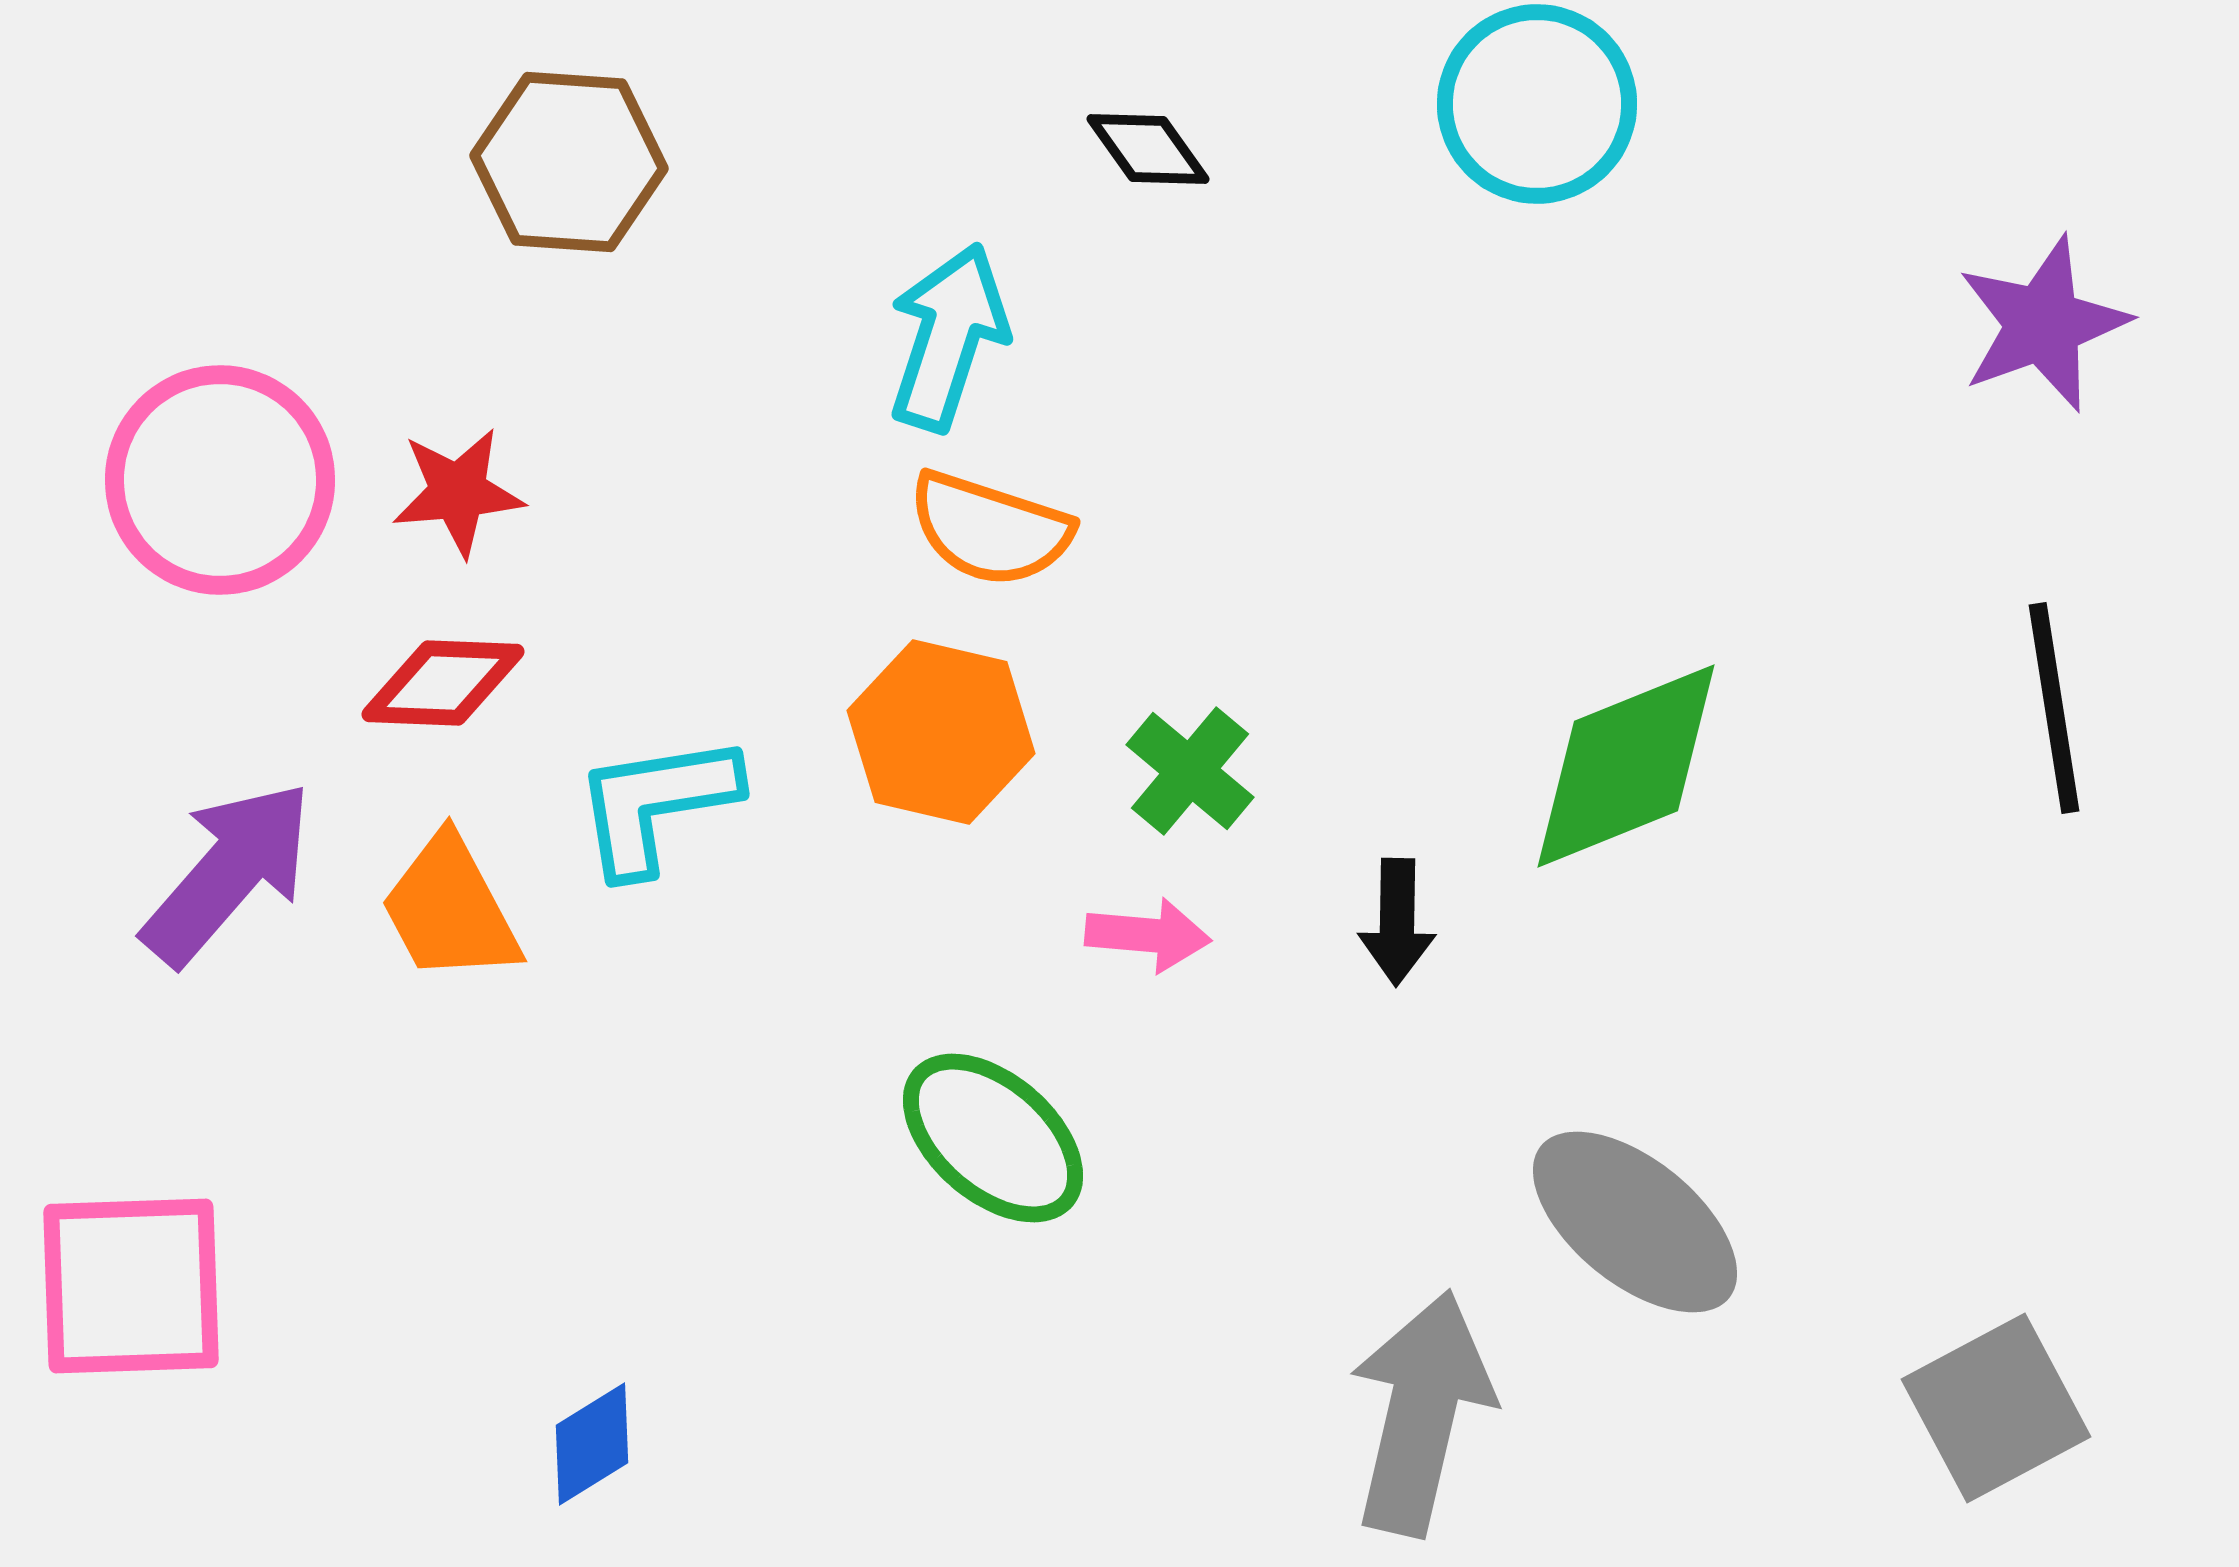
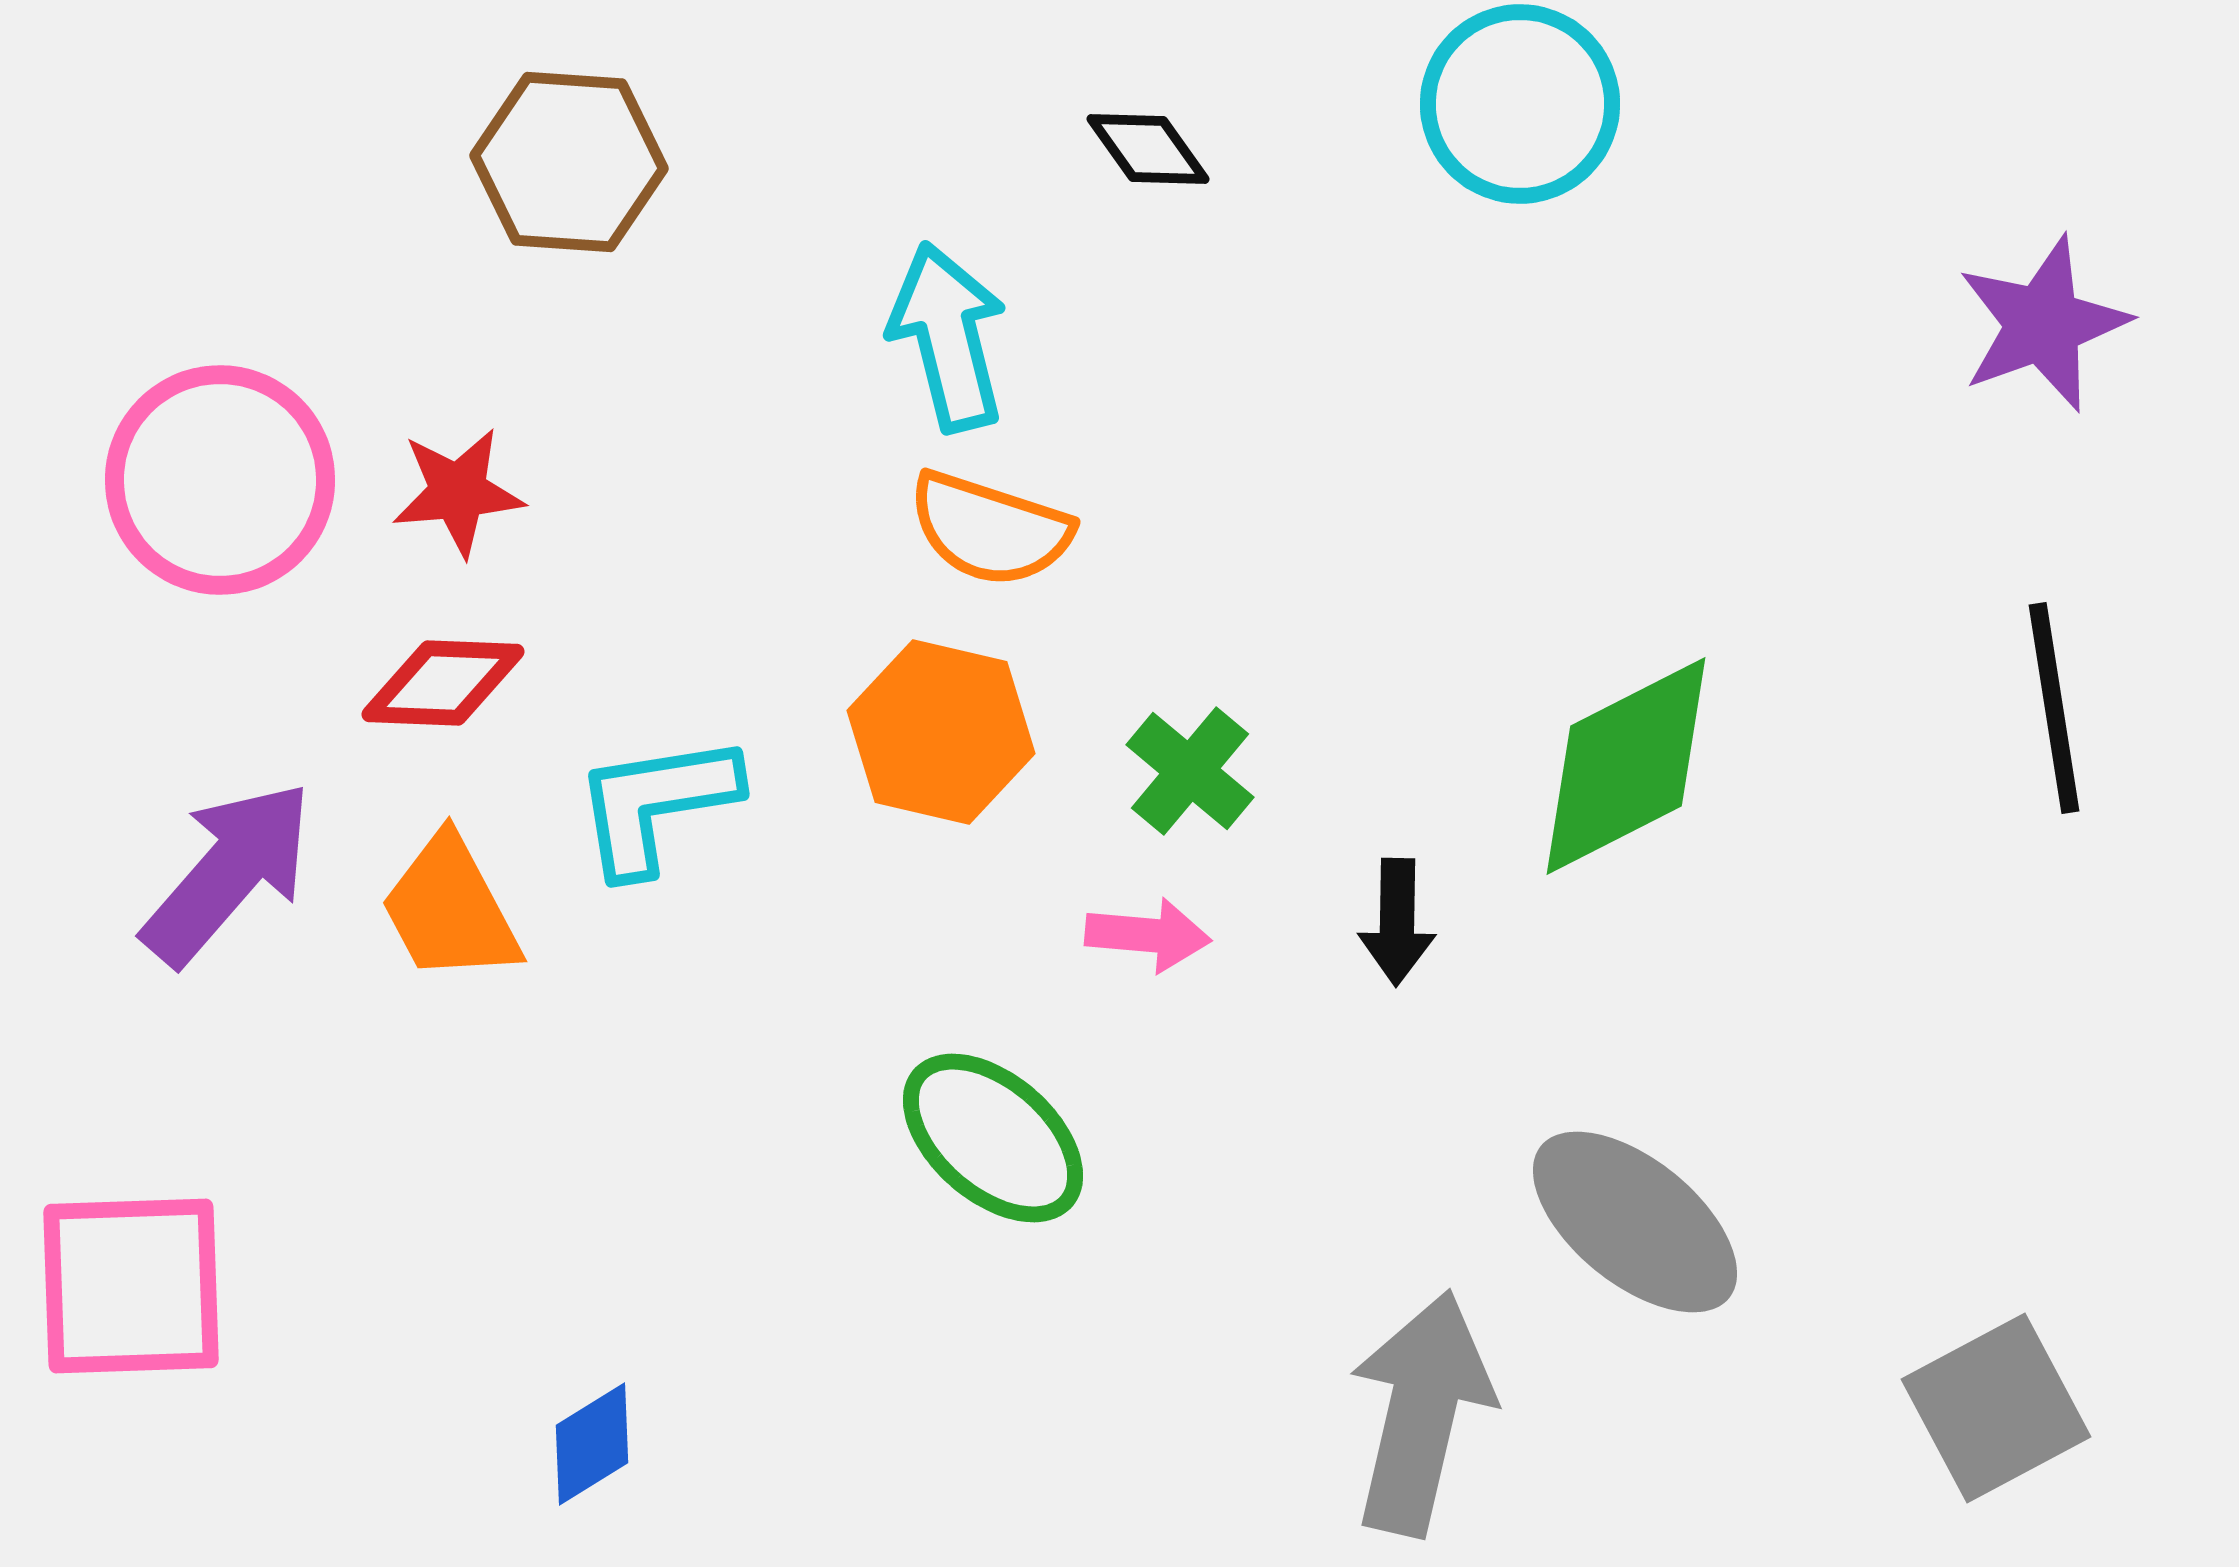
cyan circle: moved 17 px left
cyan arrow: rotated 32 degrees counterclockwise
green diamond: rotated 5 degrees counterclockwise
